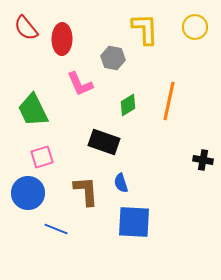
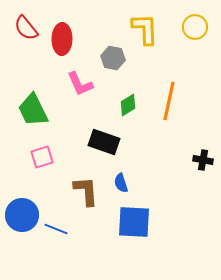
blue circle: moved 6 px left, 22 px down
